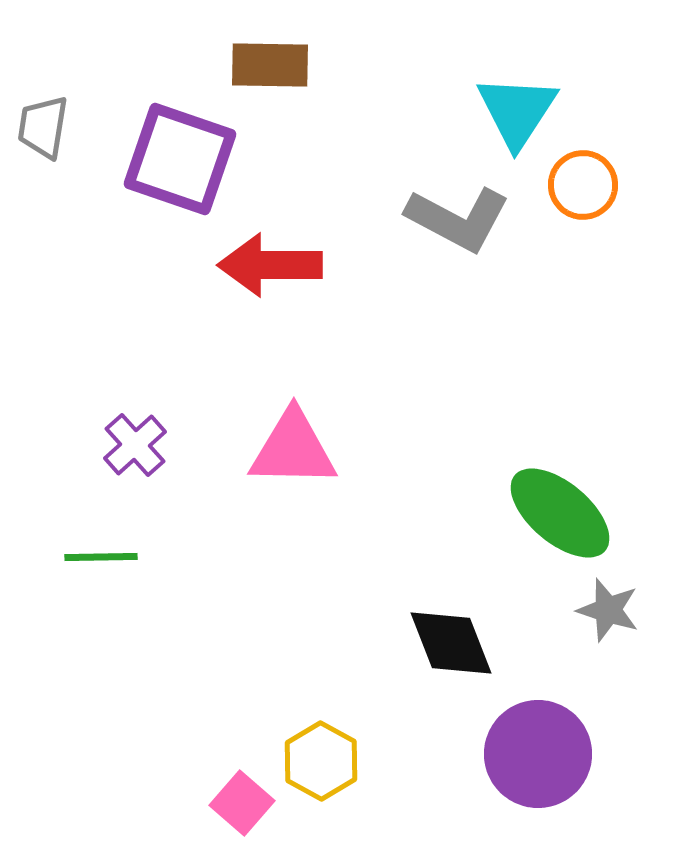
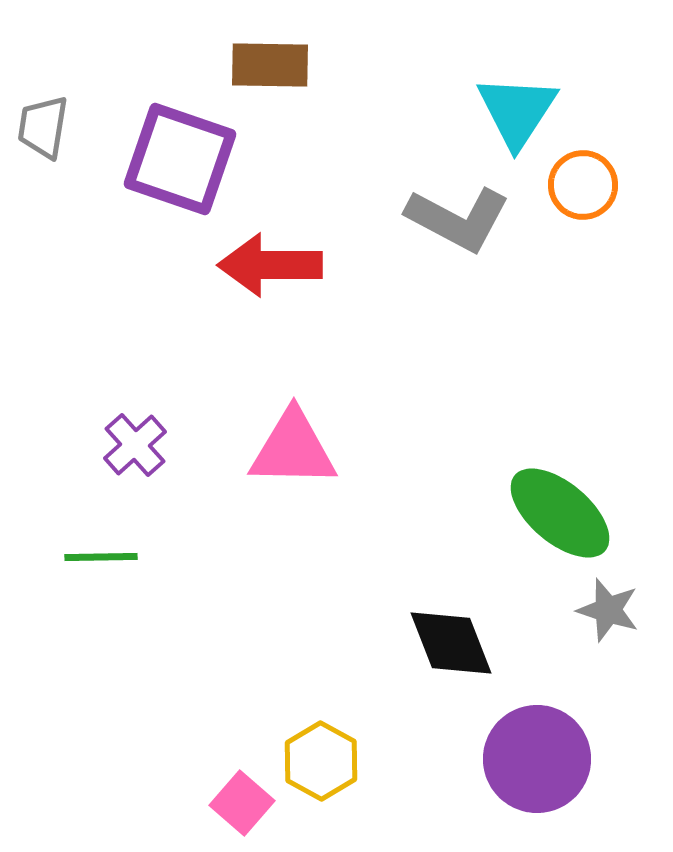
purple circle: moved 1 px left, 5 px down
